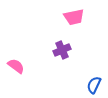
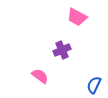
pink trapezoid: moved 3 px right; rotated 40 degrees clockwise
pink semicircle: moved 24 px right, 10 px down
